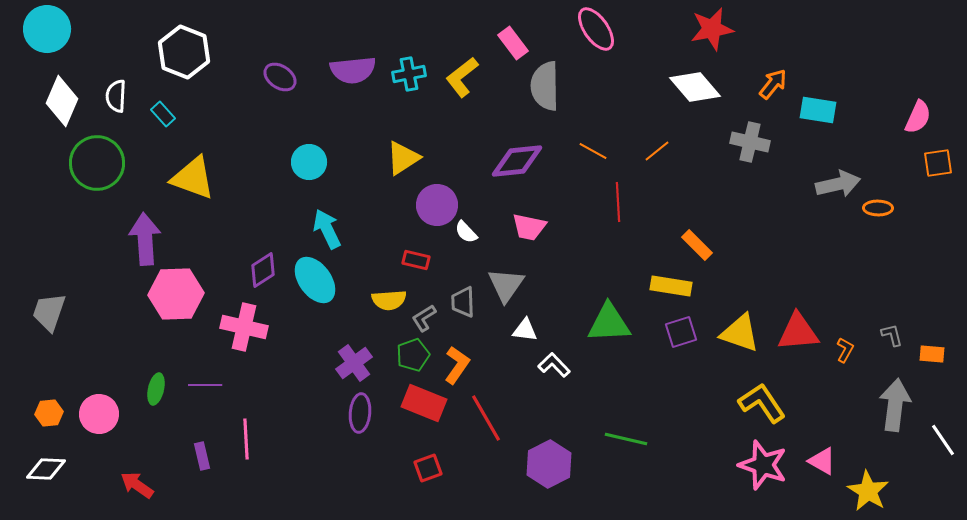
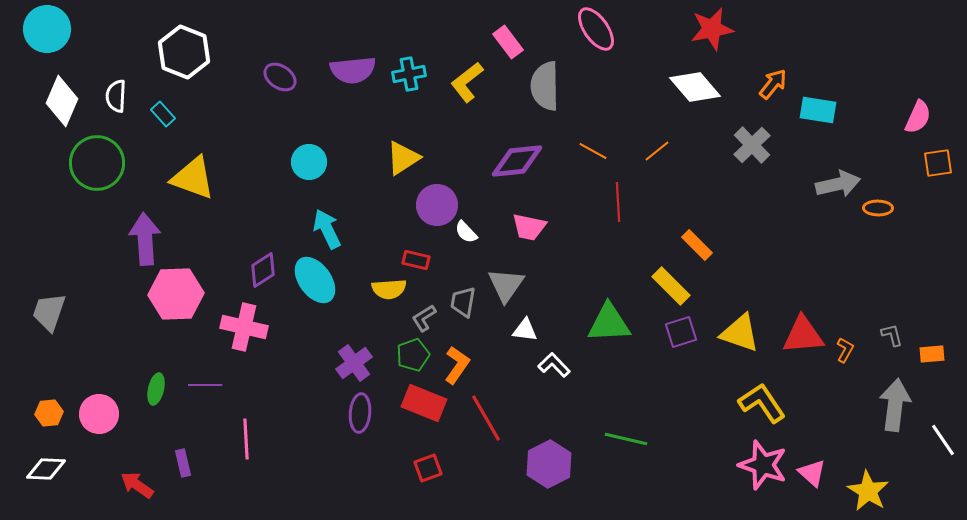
pink rectangle at (513, 43): moved 5 px left, 1 px up
yellow L-shape at (462, 77): moved 5 px right, 5 px down
gray cross at (750, 142): moved 2 px right, 3 px down; rotated 33 degrees clockwise
yellow rectangle at (671, 286): rotated 36 degrees clockwise
yellow semicircle at (389, 300): moved 11 px up
gray trapezoid at (463, 302): rotated 12 degrees clockwise
red triangle at (798, 332): moved 5 px right, 3 px down
orange rectangle at (932, 354): rotated 10 degrees counterclockwise
purple rectangle at (202, 456): moved 19 px left, 7 px down
pink triangle at (822, 461): moved 10 px left, 12 px down; rotated 12 degrees clockwise
